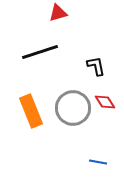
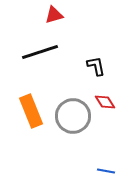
red triangle: moved 4 px left, 2 px down
gray circle: moved 8 px down
blue line: moved 8 px right, 9 px down
